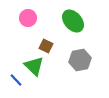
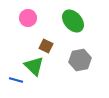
blue line: rotated 32 degrees counterclockwise
